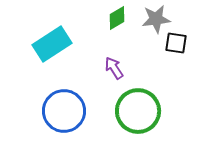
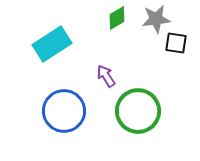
purple arrow: moved 8 px left, 8 px down
